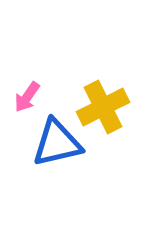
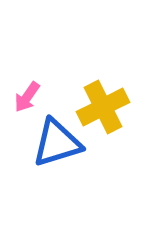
blue triangle: rotated 4 degrees counterclockwise
